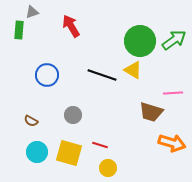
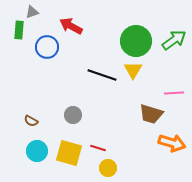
red arrow: rotated 30 degrees counterclockwise
green circle: moved 4 px left
yellow triangle: rotated 30 degrees clockwise
blue circle: moved 28 px up
pink line: moved 1 px right
brown trapezoid: moved 2 px down
red line: moved 2 px left, 3 px down
cyan circle: moved 1 px up
